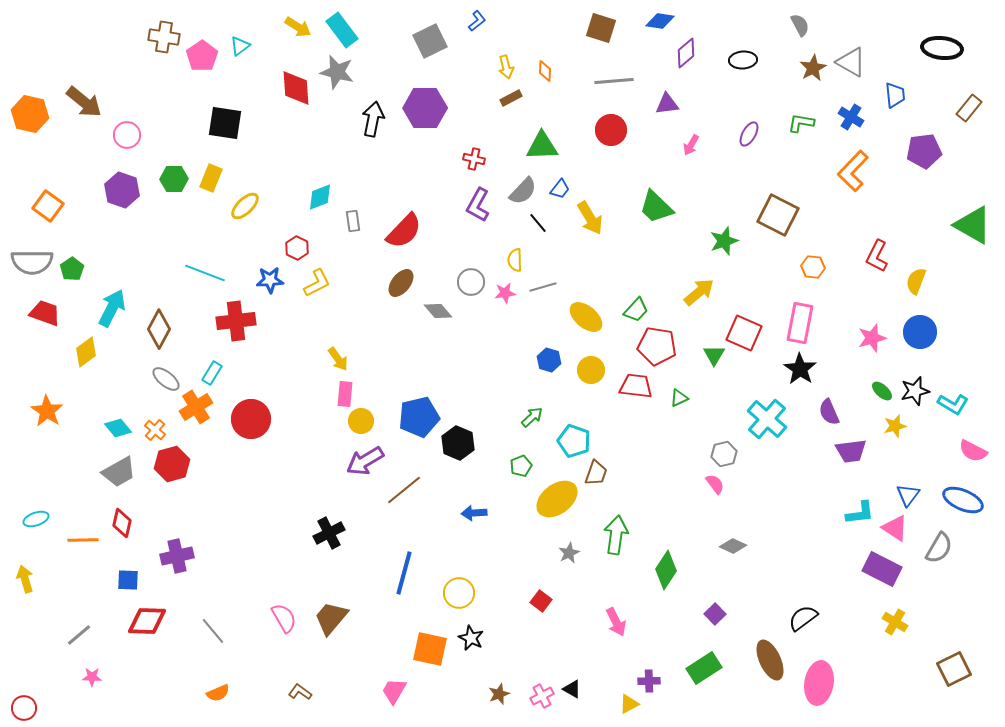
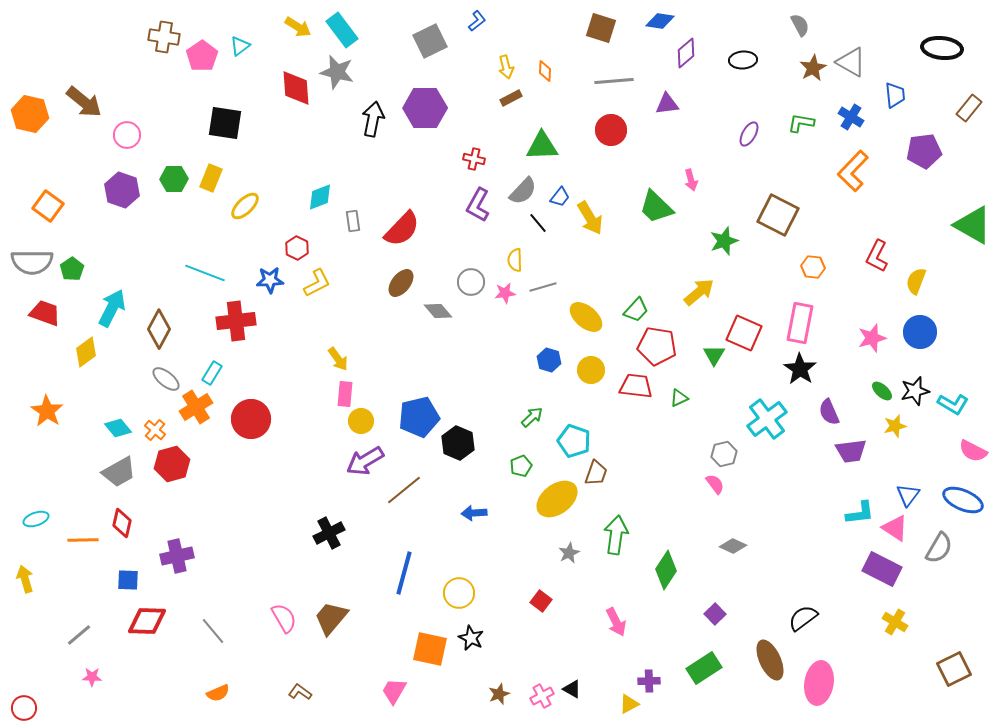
pink arrow at (691, 145): moved 35 px down; rotated 45 degrees counterclockwise
blue trapezoid at (560, 189): moved 8 px down
red semicircle at (404, 231): moved 2 px left, 2 px up
cyan cross at (767, 419): rotated 12 degrees clockwise
